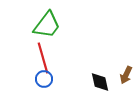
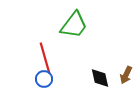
green trapezoid: moved 27 px right
red line: moved 2 px right
black diamond: moved 4 px up
